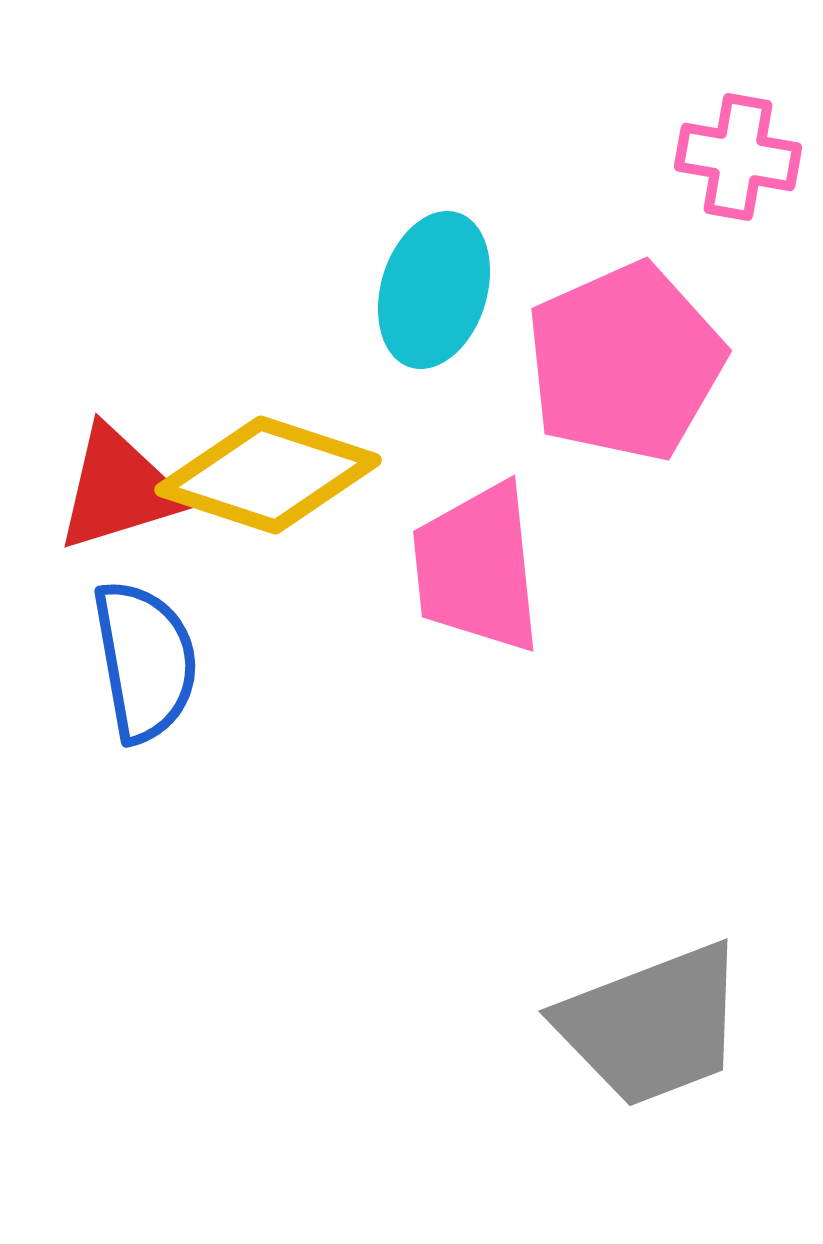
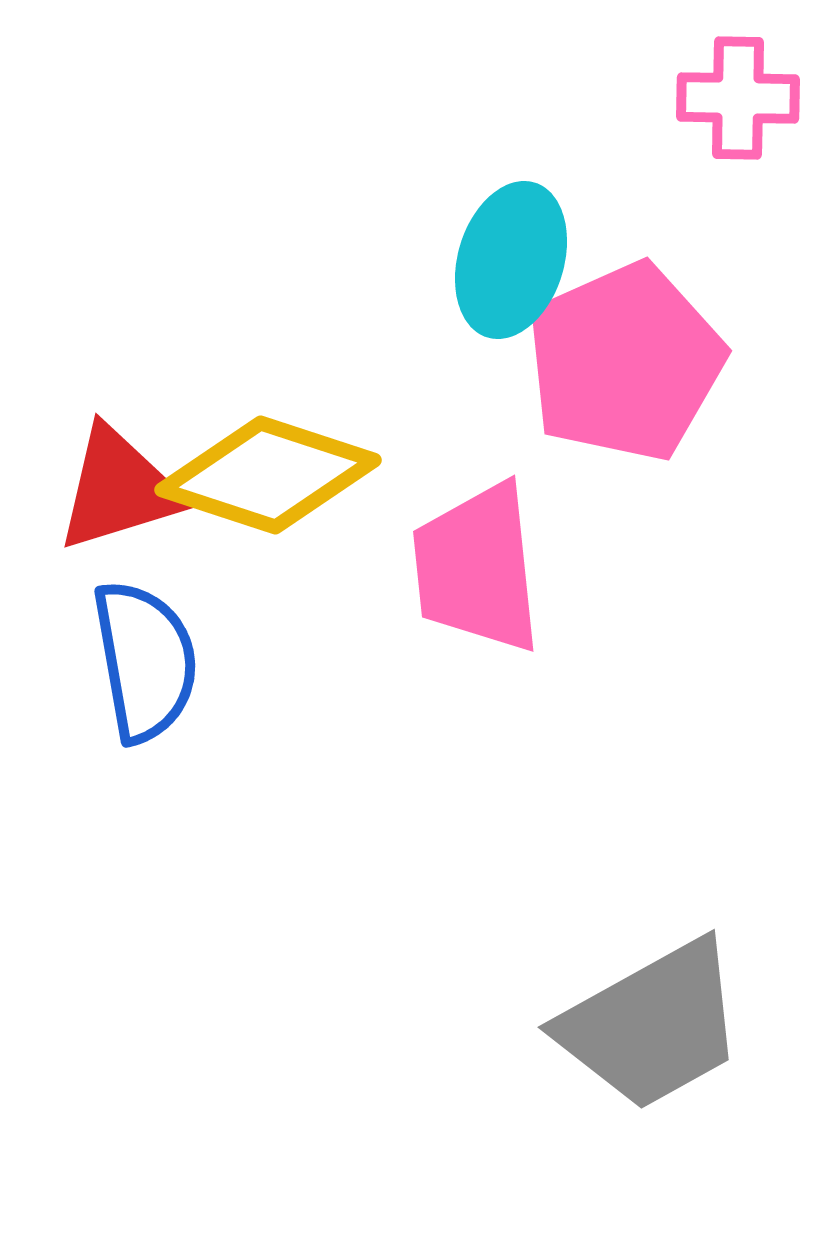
pink cross: moved 59 px up; rotated 9 degrees counterclockwise
cyan ellipse: moved 77 px right, 30 px up
gray trapezoid: rotated 8 degrees counterclockwise
